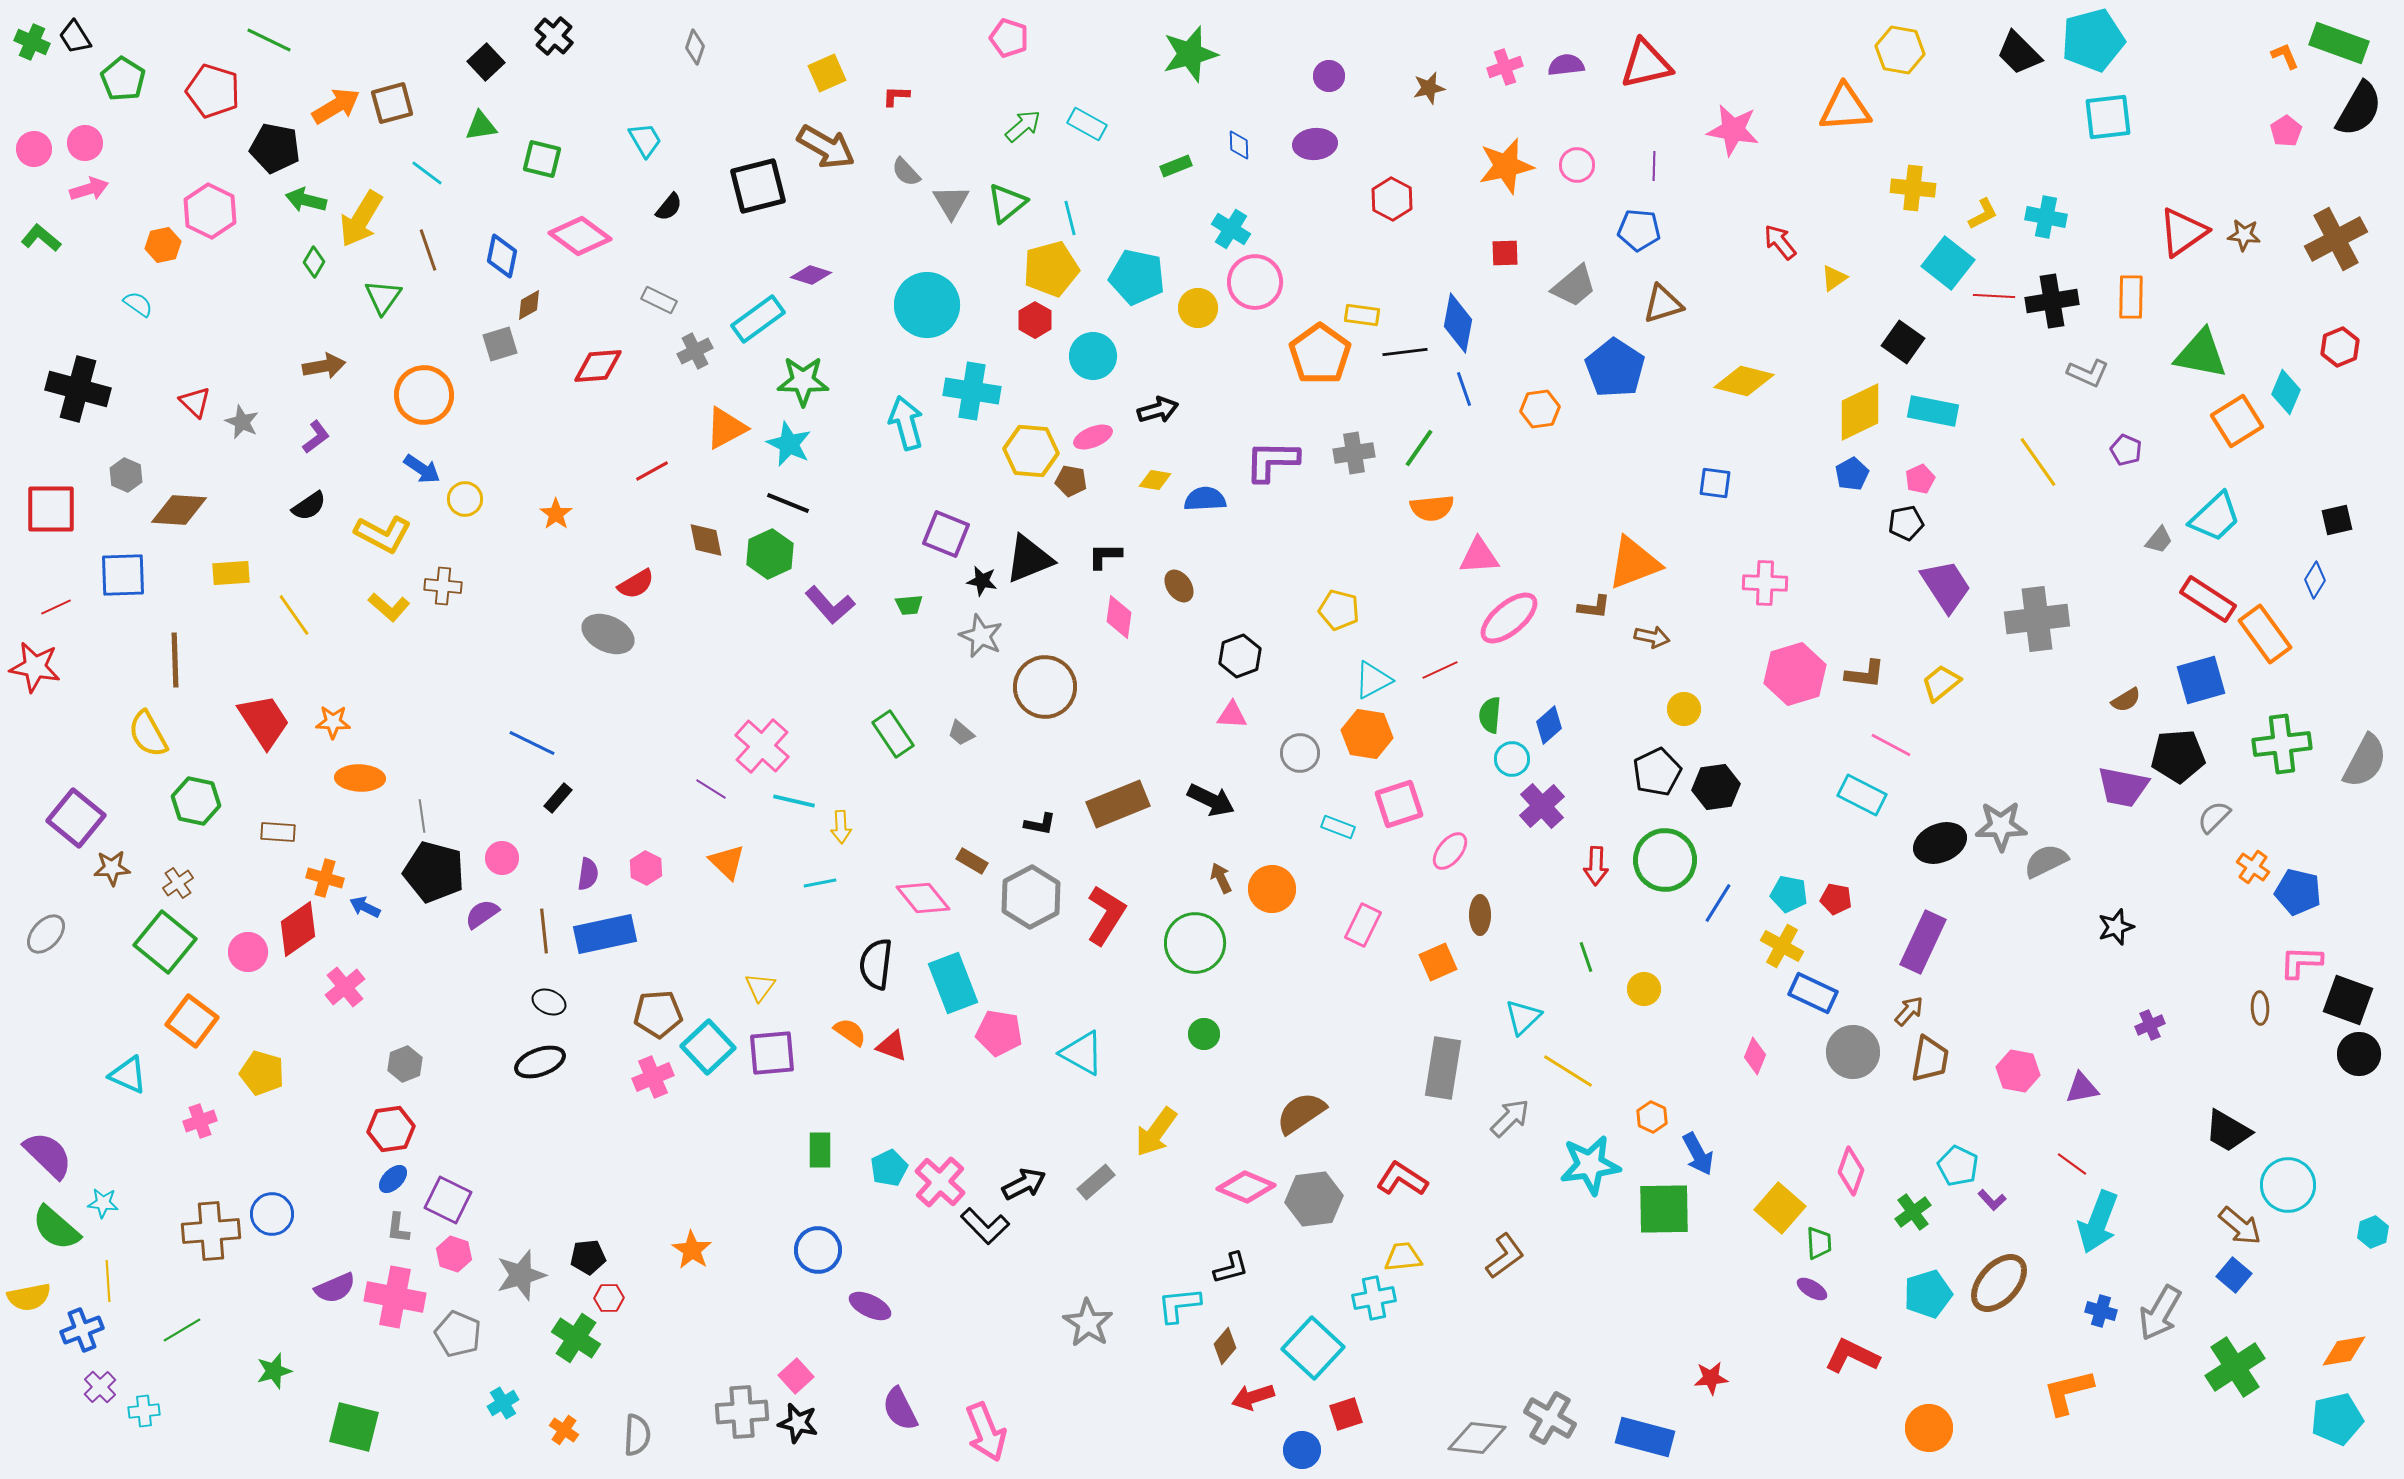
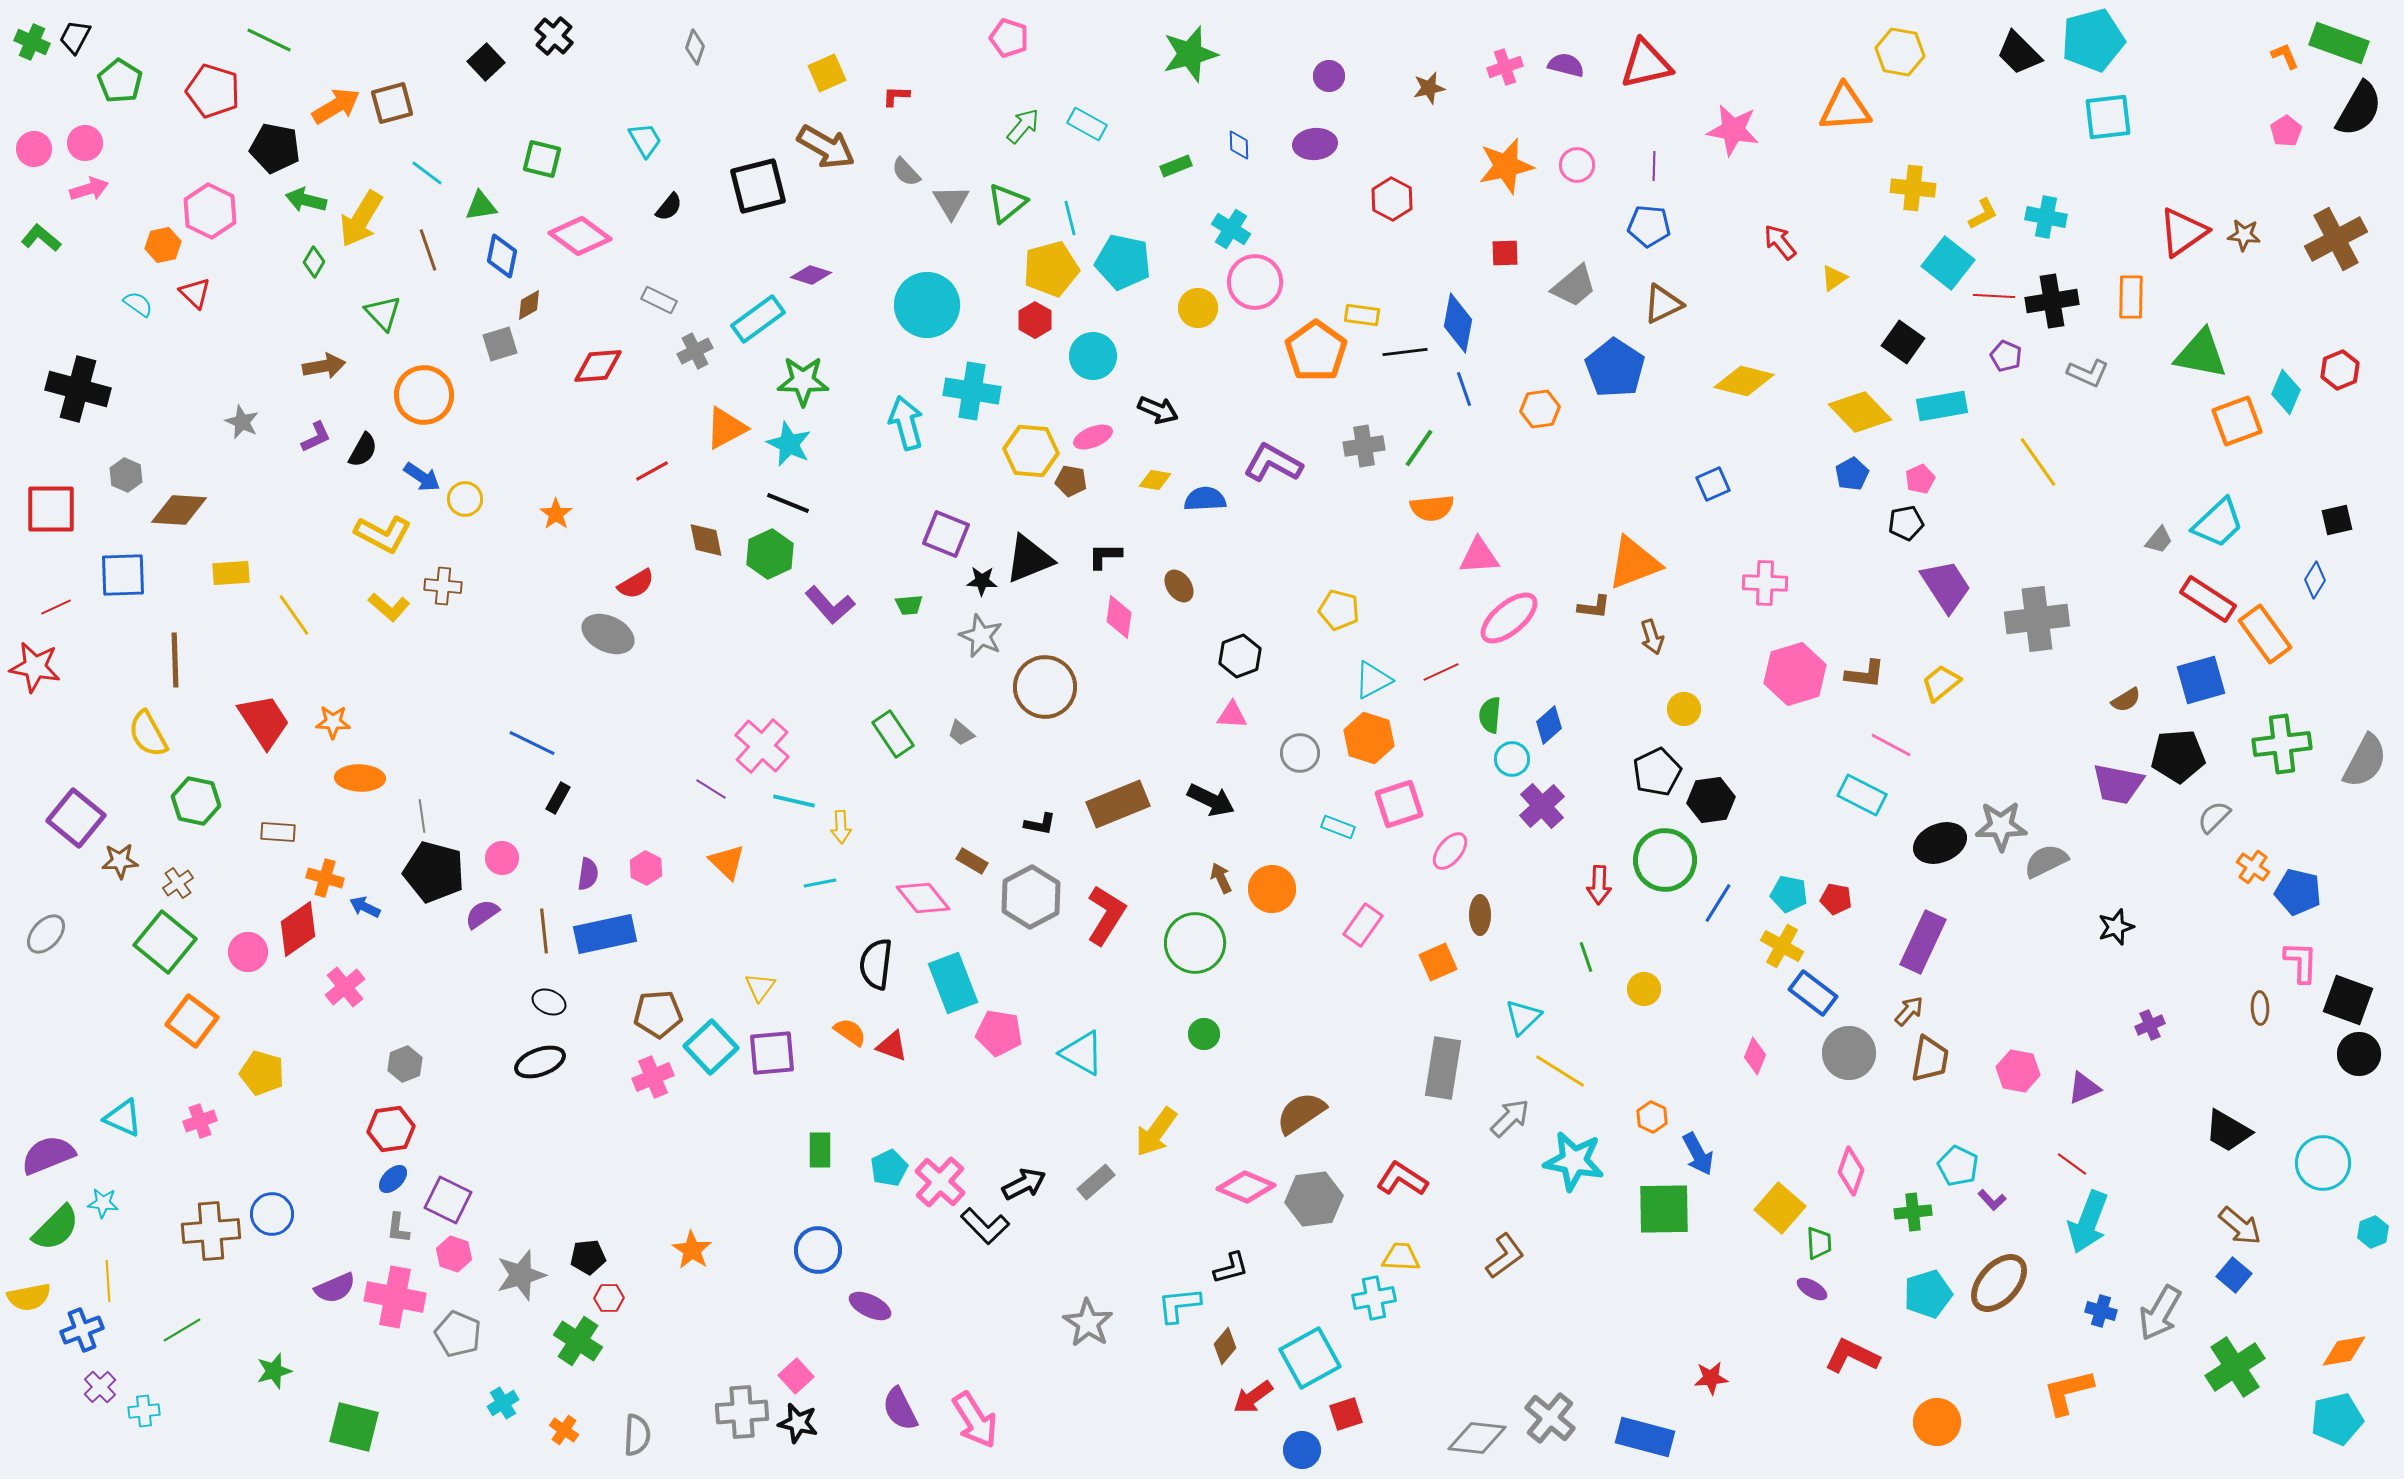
black trapezoid at (75, 37): rotated 60 degrees clockwise
yellow hexagon at (1900, 50): moved 2 px down
purple semicircle at (1566, 65): rotated 21 degrees clockwise
green pentagon at (123, 79): moved 3 px left, 2 px down
green triangle at (481, 126): moved 80 px down
green arrow at (1023, 126): rotated 9 degrees counterclockwise
blue pentagon at (1639, 230): moved 10 px right, 4 px up
cyan pentagon at (1137, 277): moved 14 px left, 15 px up
green triangle at (383, 297): moved 16 px down; rotated 18 degrees counterclockwise
brown triangle at (1663, 304): rotated 9 degrees counterclockwise
red hexagon at (2340, 347): moved 23 px down
orange pentagon at (1320, 354): moved 4 px left, 3 px up
red triangle at (195, 402): moved 109 px up
black arrow at (1158, 410): rotated 39 degrees clockwise
cyan rectangle at (1933, 411): moved 9 px right, 5 px up; rotated 21 degrees counterclockwise
yellow diamond at (1860, 412): rotated 72 degrees clockwise
orange square at (2237, 421): rotated 12 degrees clockwise
purple L-shape at (316, 437): rotated 12 degrees clockwise
purple pentagon at (2126, 450): moved 120 px left, 94 px up
gray cross at (1354, 453): moved 10 px right, 7 px up
purple L-shape at (1272, 461): moved 1 px right, 2 px down; rotated 28 degrees clockwise
blue arrow at (422, 469): moved 8 px down
blue square at (1715, 483): moved 2 px left, 1 px down; rotated 32 degrees counterclockwise
black semicircle at (309, 506): moved 54 px right, 56 px up; rotated 27 degrees counterclockwise
cyan trapezoid at (2215, 517): moved 3 px right, 6 px down
black star at (982, 581): rotated 8 degrees counterclockwise
brown arrow at (1652, 637): rotated 60 degrees clockwise
red line at (1440, 670): moved 1 px right, 2 px down
orange hexagon at (1367, 734): moved 2 px right, 4 px down; rotated 9 degrees clockwise
black hexagon at (1716, 787): moved 5 px left, 13 px down
purple trapezoid at (2123, 787): moved 5 px left, 3 px up
black rectangle at (558, 798): rotated 12 degrees counterclockwise
red arrow at (1596, 866): moved 3 px right, 19 px down
brown star at (112, 868): moved 8 px right, 7 px up
pink rectangle at (1363, 925): rotated 9 degrees clockwise
pink L-shape at (2301, 962): rotated 90 degrees clockwise
blue rectangle at (1813, 993): rotated 12 degrees clockwise
cyan square at (708, 1047): moved 3 px right
gray circle at (1853, 1052): moved 4 px left, 1 px down
yellow line at (1568, 1071): moved 8 px left
cyan triangle at (128, 1075): moved 5 px left, 43 px down
purple triangle at (2082, 1088): moved 2 px right; rotated 12 degrees counterclockwise
purple semicircle at (48, 1155): rotated 66 degrees counterclockwise
cyan star at (1590, 1165): moved 16 px left, 4 px up; rotated 18 degrees clockwise
cyan circle at (2288, 1185): moved 35 px right, 22 px up
green cross at (1913, 1212): rotated 30 degrees clockwise
cyan arrow at (2098, 1222): moved 10 px left
green semicircle at (56, 1228): rotated 86 degrees counterclockwise
yellow trapezoid at (1403, 1257): moved 2 px left; rotated 9 degrees clockwise
green cross at (576, 1338): moved 2 px right, 3 px down
cyan square at (1313, 1348): moved 3 px left, 10 px down; rotated 18 degrees clockwise
red arrow at (1253, 1397): rotated 18 degrees counterclockwise
gray cross at (1550, 1418): rotated 9 degrees clockwise
orange circle at (1929, 1428): moved 8 px right, 6 px up
pink arrow at (986, 1432): moved 11 px left, 12 px up; rotated 10 degrees counterclockwise
